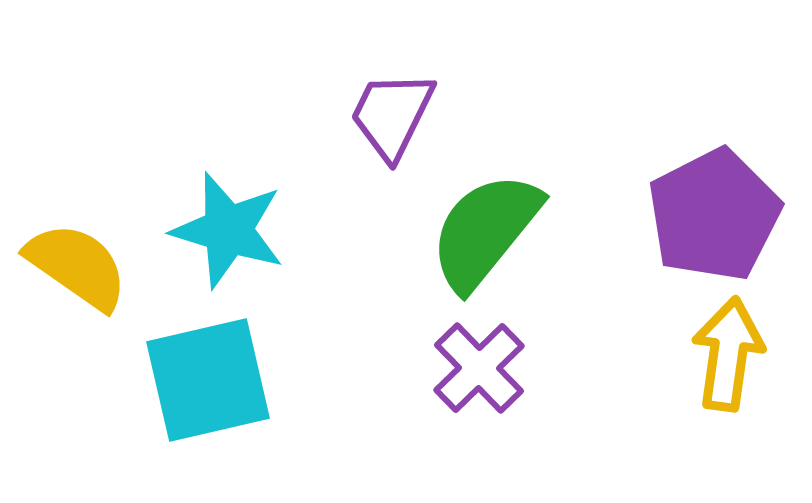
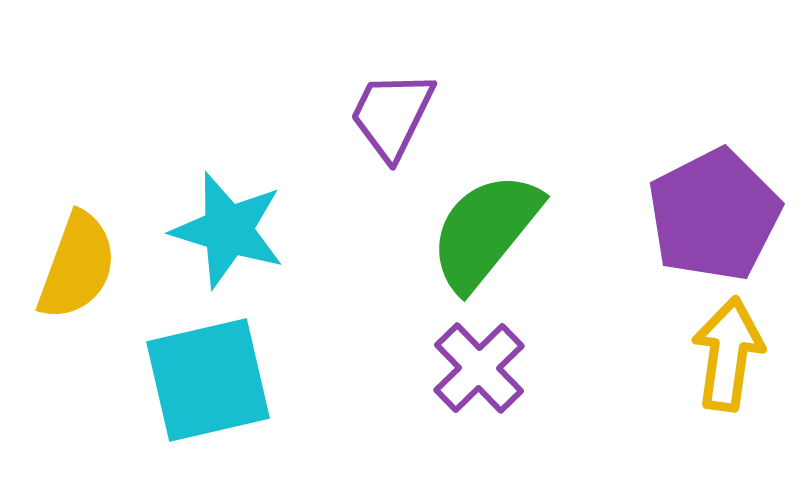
yellow semicircle: rotated 75 degrees clockwise
